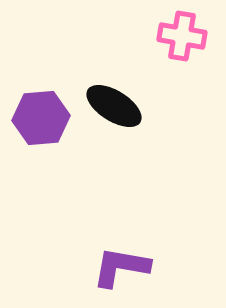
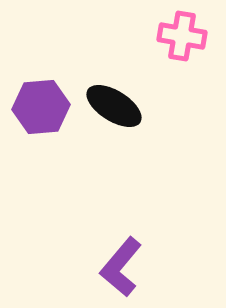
purple hexagon: moved 11 px up
purple L-shape: rotated 60 degrees counterclockwise
